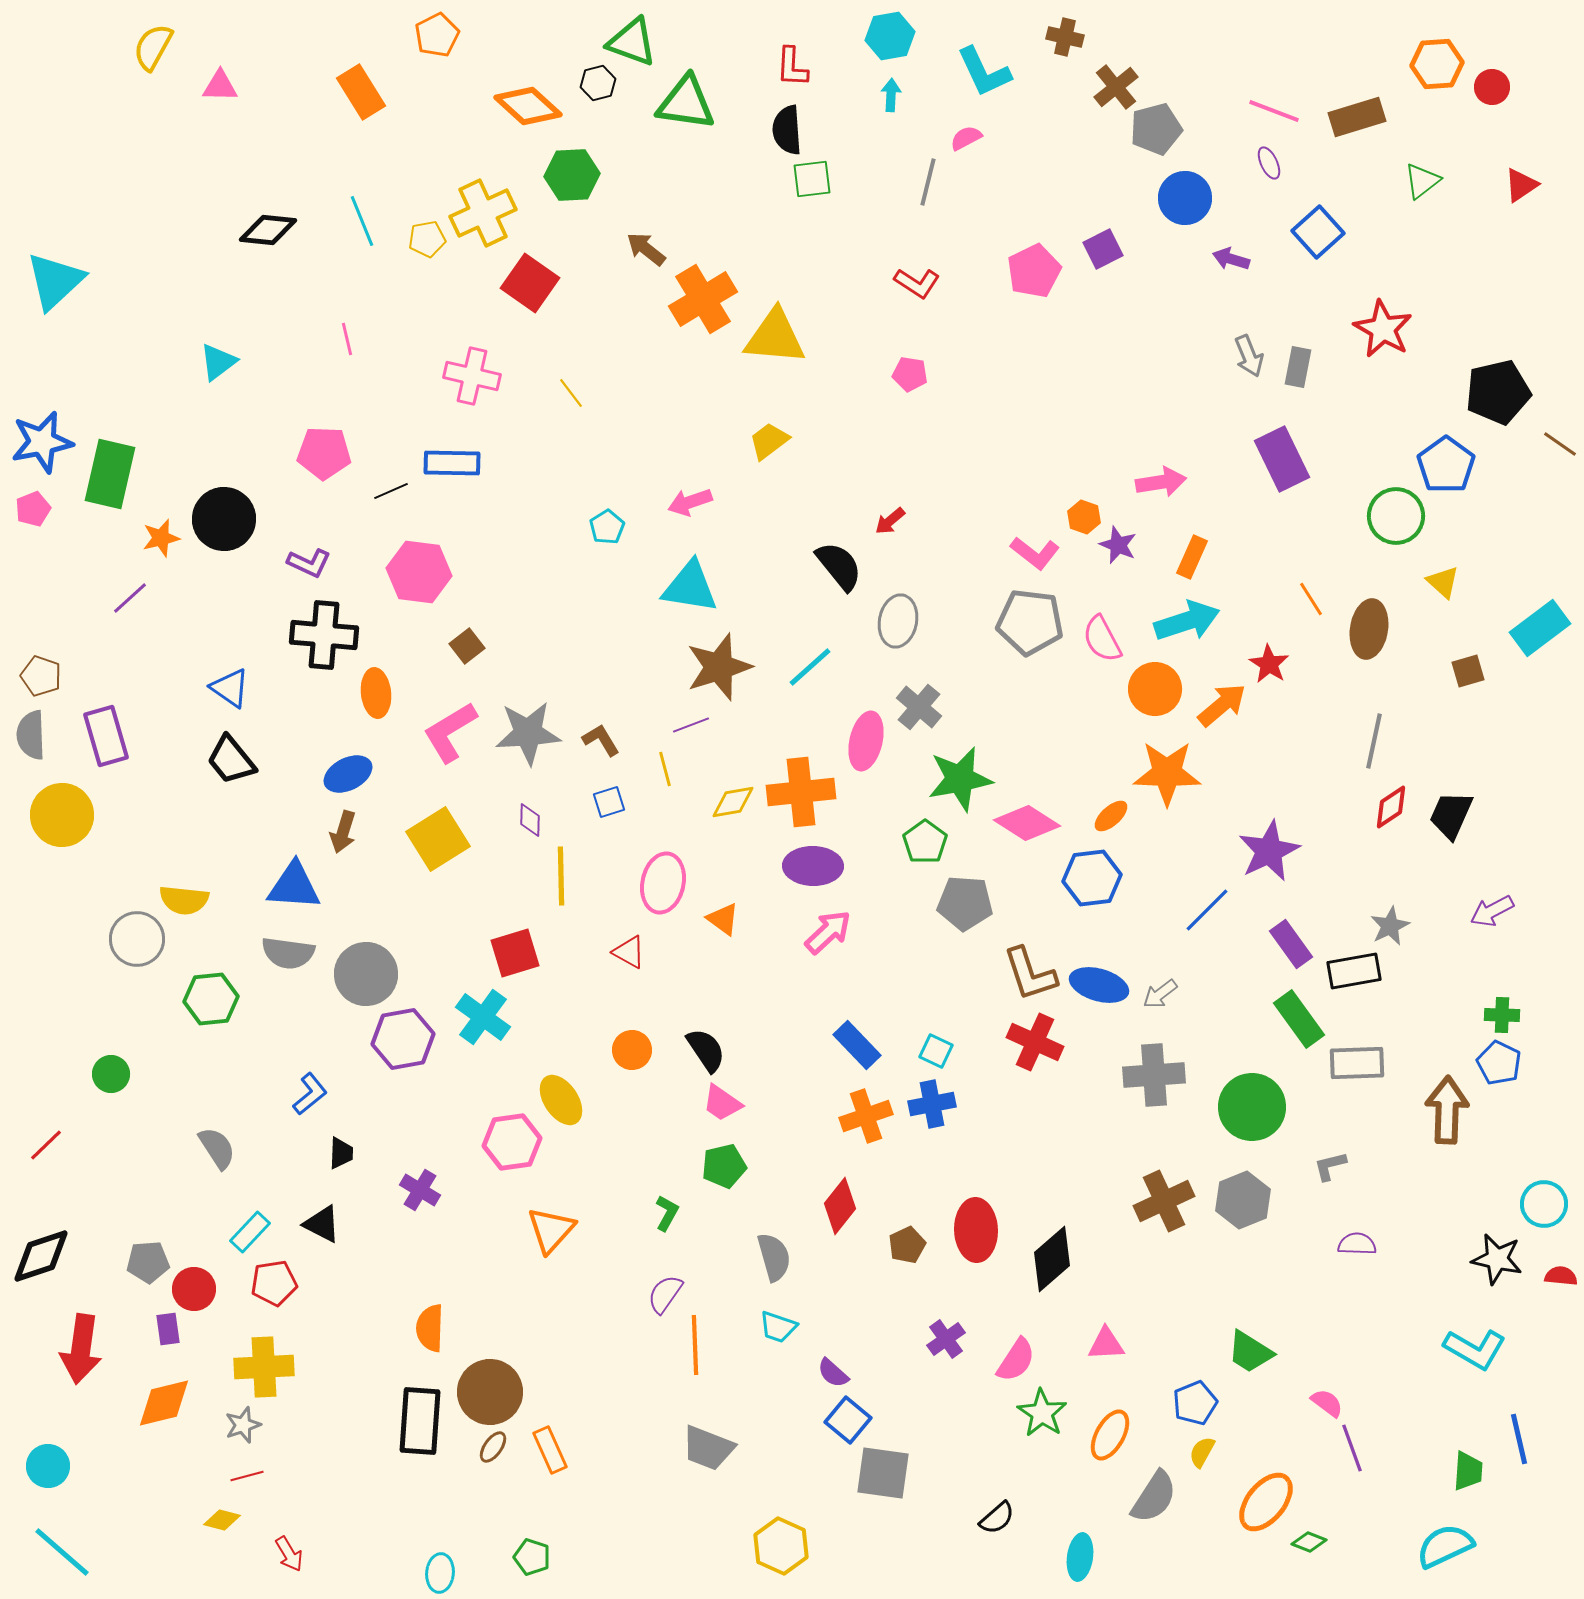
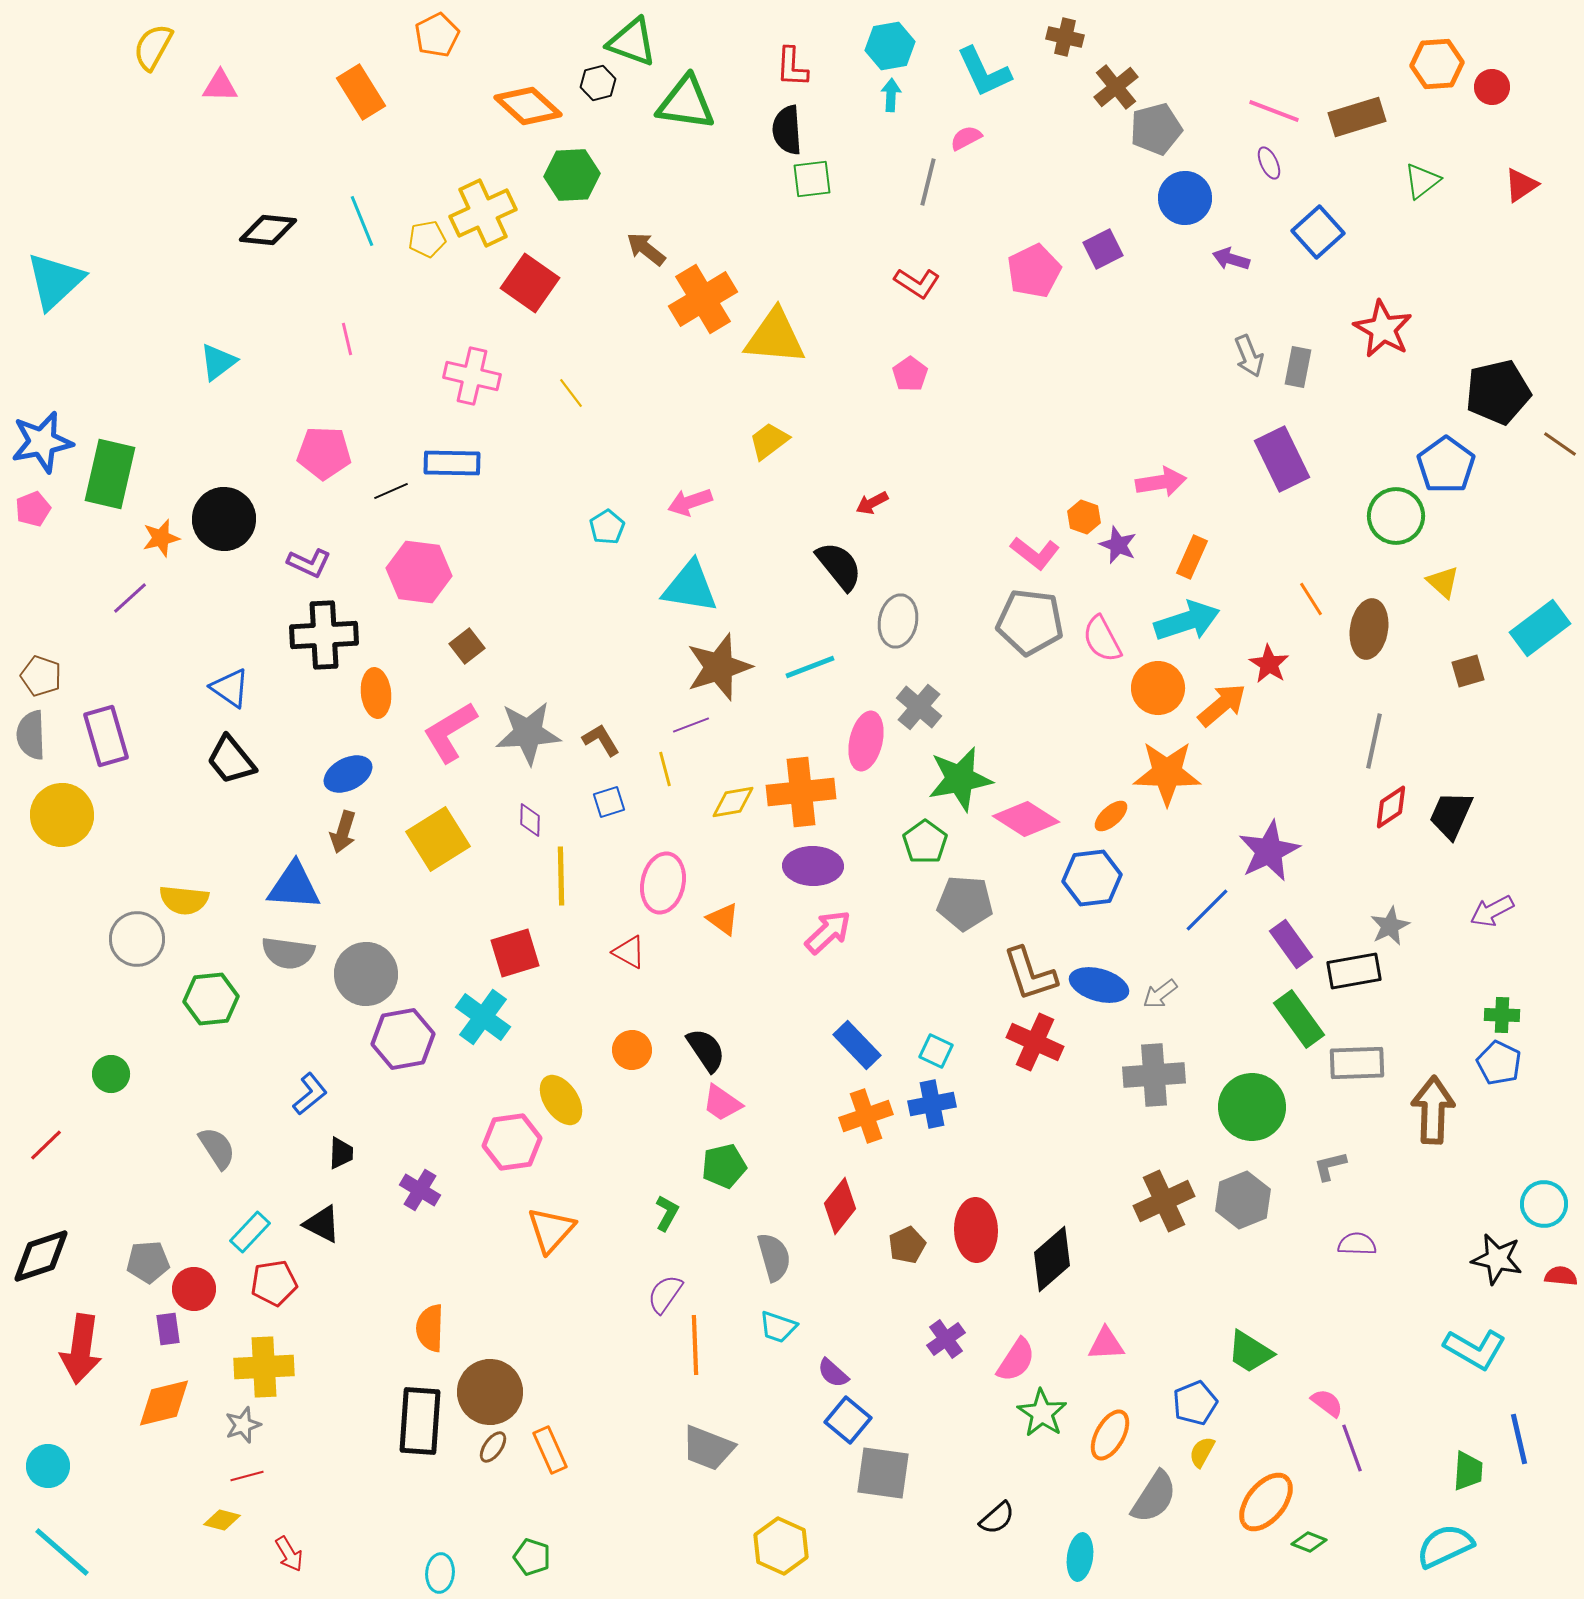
cyan hexagon at (890, 36): moved 10 px down
pink pentagon at (910, 374): rotated 28 degrees clockwise
red arrow at (890, 521): moved 18 px left, 18 px up; rotated 12 degrees clockwise
black cross at (324, 635): rotated 8 degrees counterclockwise
cyan line at (810, 667): rotated 21 degrees clockwise
orange circle at (1155, 689): moved 3 px right, 1 px up
pink diamond at (1027, 823): moved 1 px left, 4 px up
brown arrow at (1447, 1110): moved 14 px left
